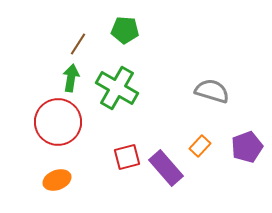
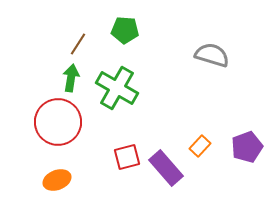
gray semicircle: moved 36 px up
